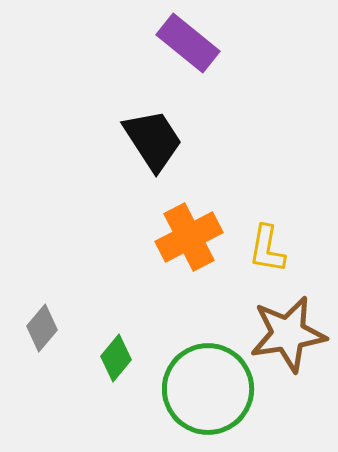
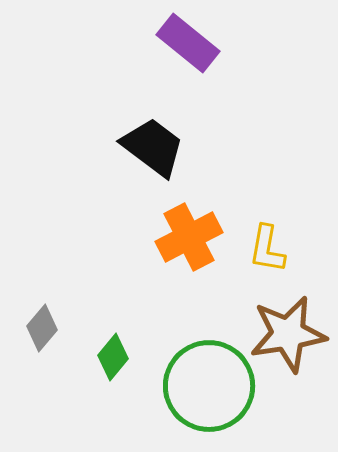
black trapezoid: moved 7 px down; rotated 20 degrees counterclockwise
green diamond: moved 3 px left, 1 px up
green circle: moved 1 px right, 3 px up
